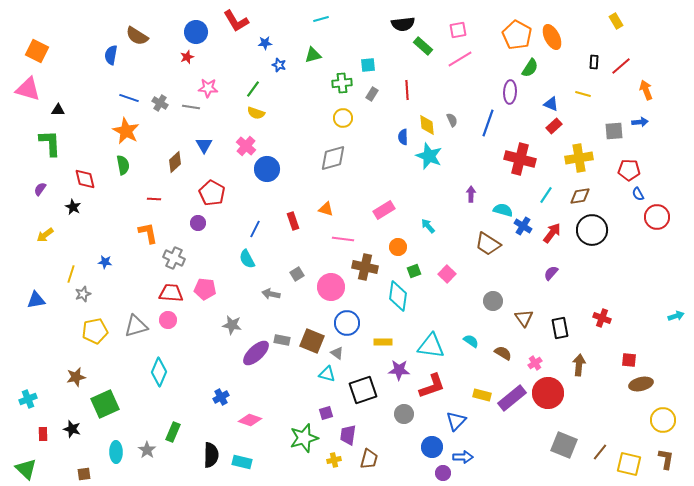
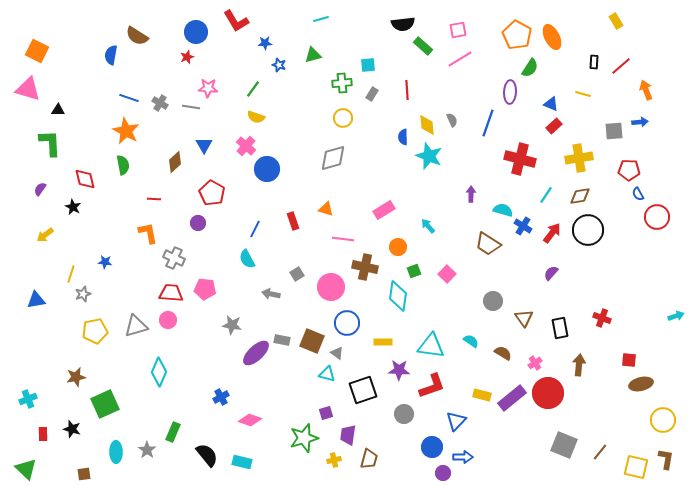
yellow semicircle at (256, 113): moved 4 px down
black circle at (592, 230): moved 4 px left
black semicircle at (211, 455): moved 4 px left; rotated 40 degrees counterclockwise
yellow square at (629, 464): moved 7 px right, 3 px down
